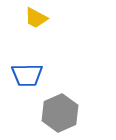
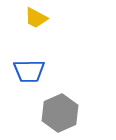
blue trapezoid: moved 2 px right, 4 px up
